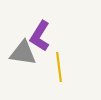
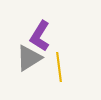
gray triangle: moved 6 px right, 5 px down; rotated 40 degrees counterclockwise
